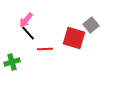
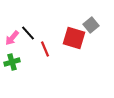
pink arrow: moved 14 px left, 18 px down
red line: rotated 70 degrees clockwise
